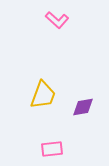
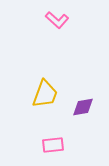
yellow trapezoid: moved 2 px right, 1 px up
pink rectangle: moved 1 px right, 4 px up
